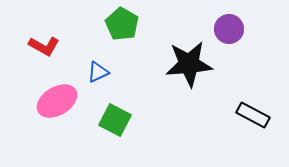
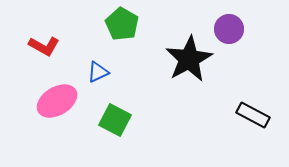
black star: moved 5 px up; rotated 24 degrees counterclockwise
